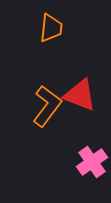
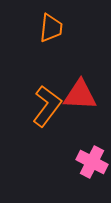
red triangle: rotated 18 degrees counterclockwise
pink cross: rotated 28 degrees counterclockwise
